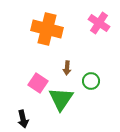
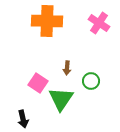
orange cross: moved 8 px up; rotated 12 degrees counterclockwise
